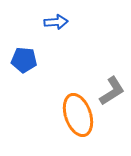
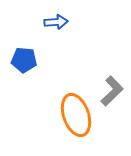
gray L-shape: rotated 12 degrees counterclockwise
orange ellipse: moved 2 px left
